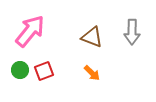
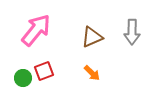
pink arrow: moved 6 px right, 1 px up
brown triangle: rotated 45 degrees counterclockwise
green circle: moved 3 px right, 8 px down
